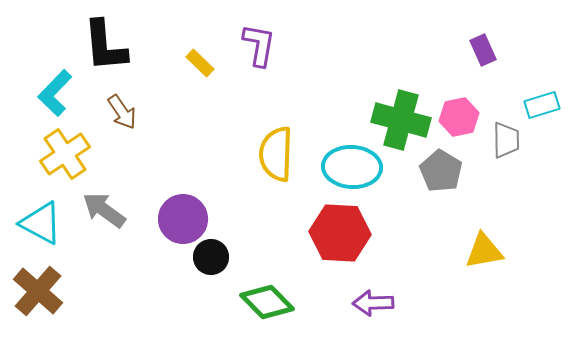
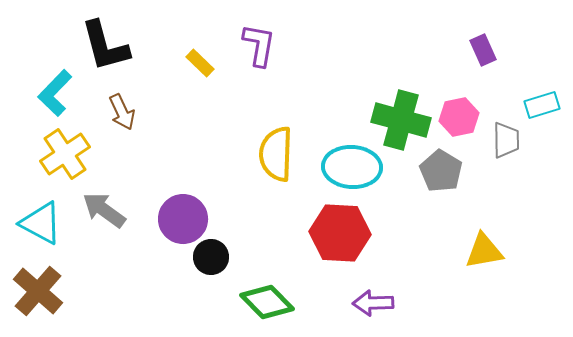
black L-shape: rotated 10 degrees counterclockwise
brown arrow: rotated 9 degrees clockwise
